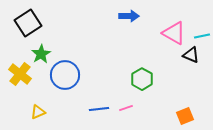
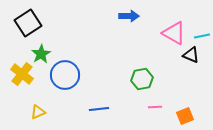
yellow cross: moved 2 px right
green hexagon: rotated 20 degrees clockwise
pink line: moved 29 px right, 1 px up; rotated 16 degrees clockwise
